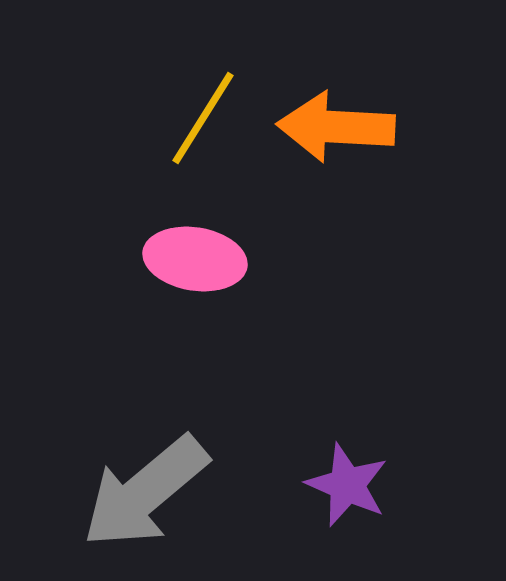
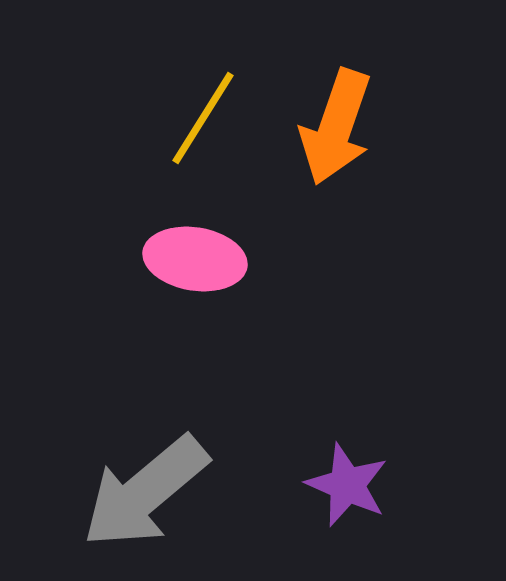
orange arrow: rotated 74 degrees counterclockwise
